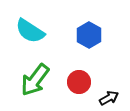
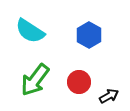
black arrow: moved 2 px up
